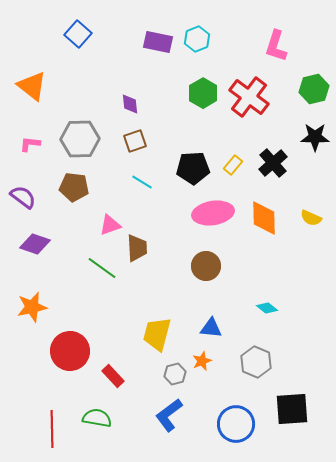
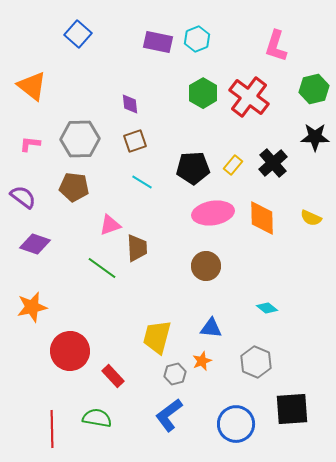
orange diamond at (264, 218): moved 2 px left
yellow trapezoid at (157, 334): moved 3 px down
